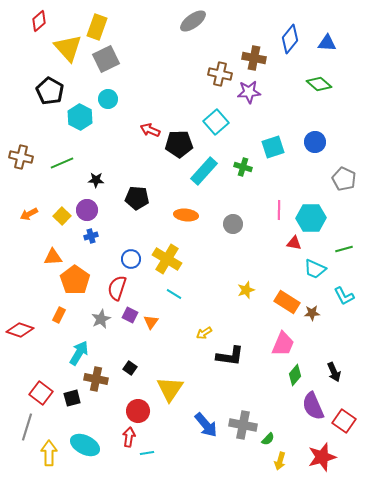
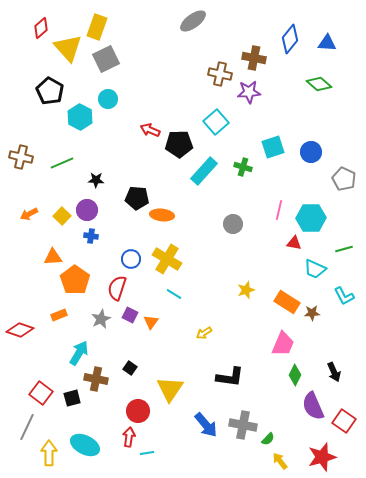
red diamond at (39, 21): moved 2 px right, 7 px down
blue circle at (315, 142): moved 4 px left, 10 px down
pink line at (279, 210): rotated 12 degrees clockwise
orange ellipse at (186, 215): moved 24 px left
blue cross at (91, 236): rotated 24 degrees clockwise
orange rectangle at (59, 315): rotated 42 degrees clockwise
black L-shape at (230, 356): moved 21 px down
green diamond at (295, 375): rotated 15 degrees counterclockwise
gray line at (27, 427): rotated 8 degrees clockwise
yellow arrow at (280, 461): rotated 126 degrees clockwise
